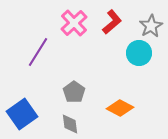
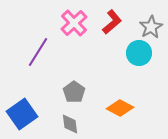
gray star: moved 1 px down
